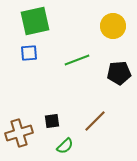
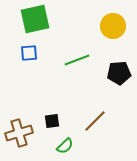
green square: moved 2 px up
